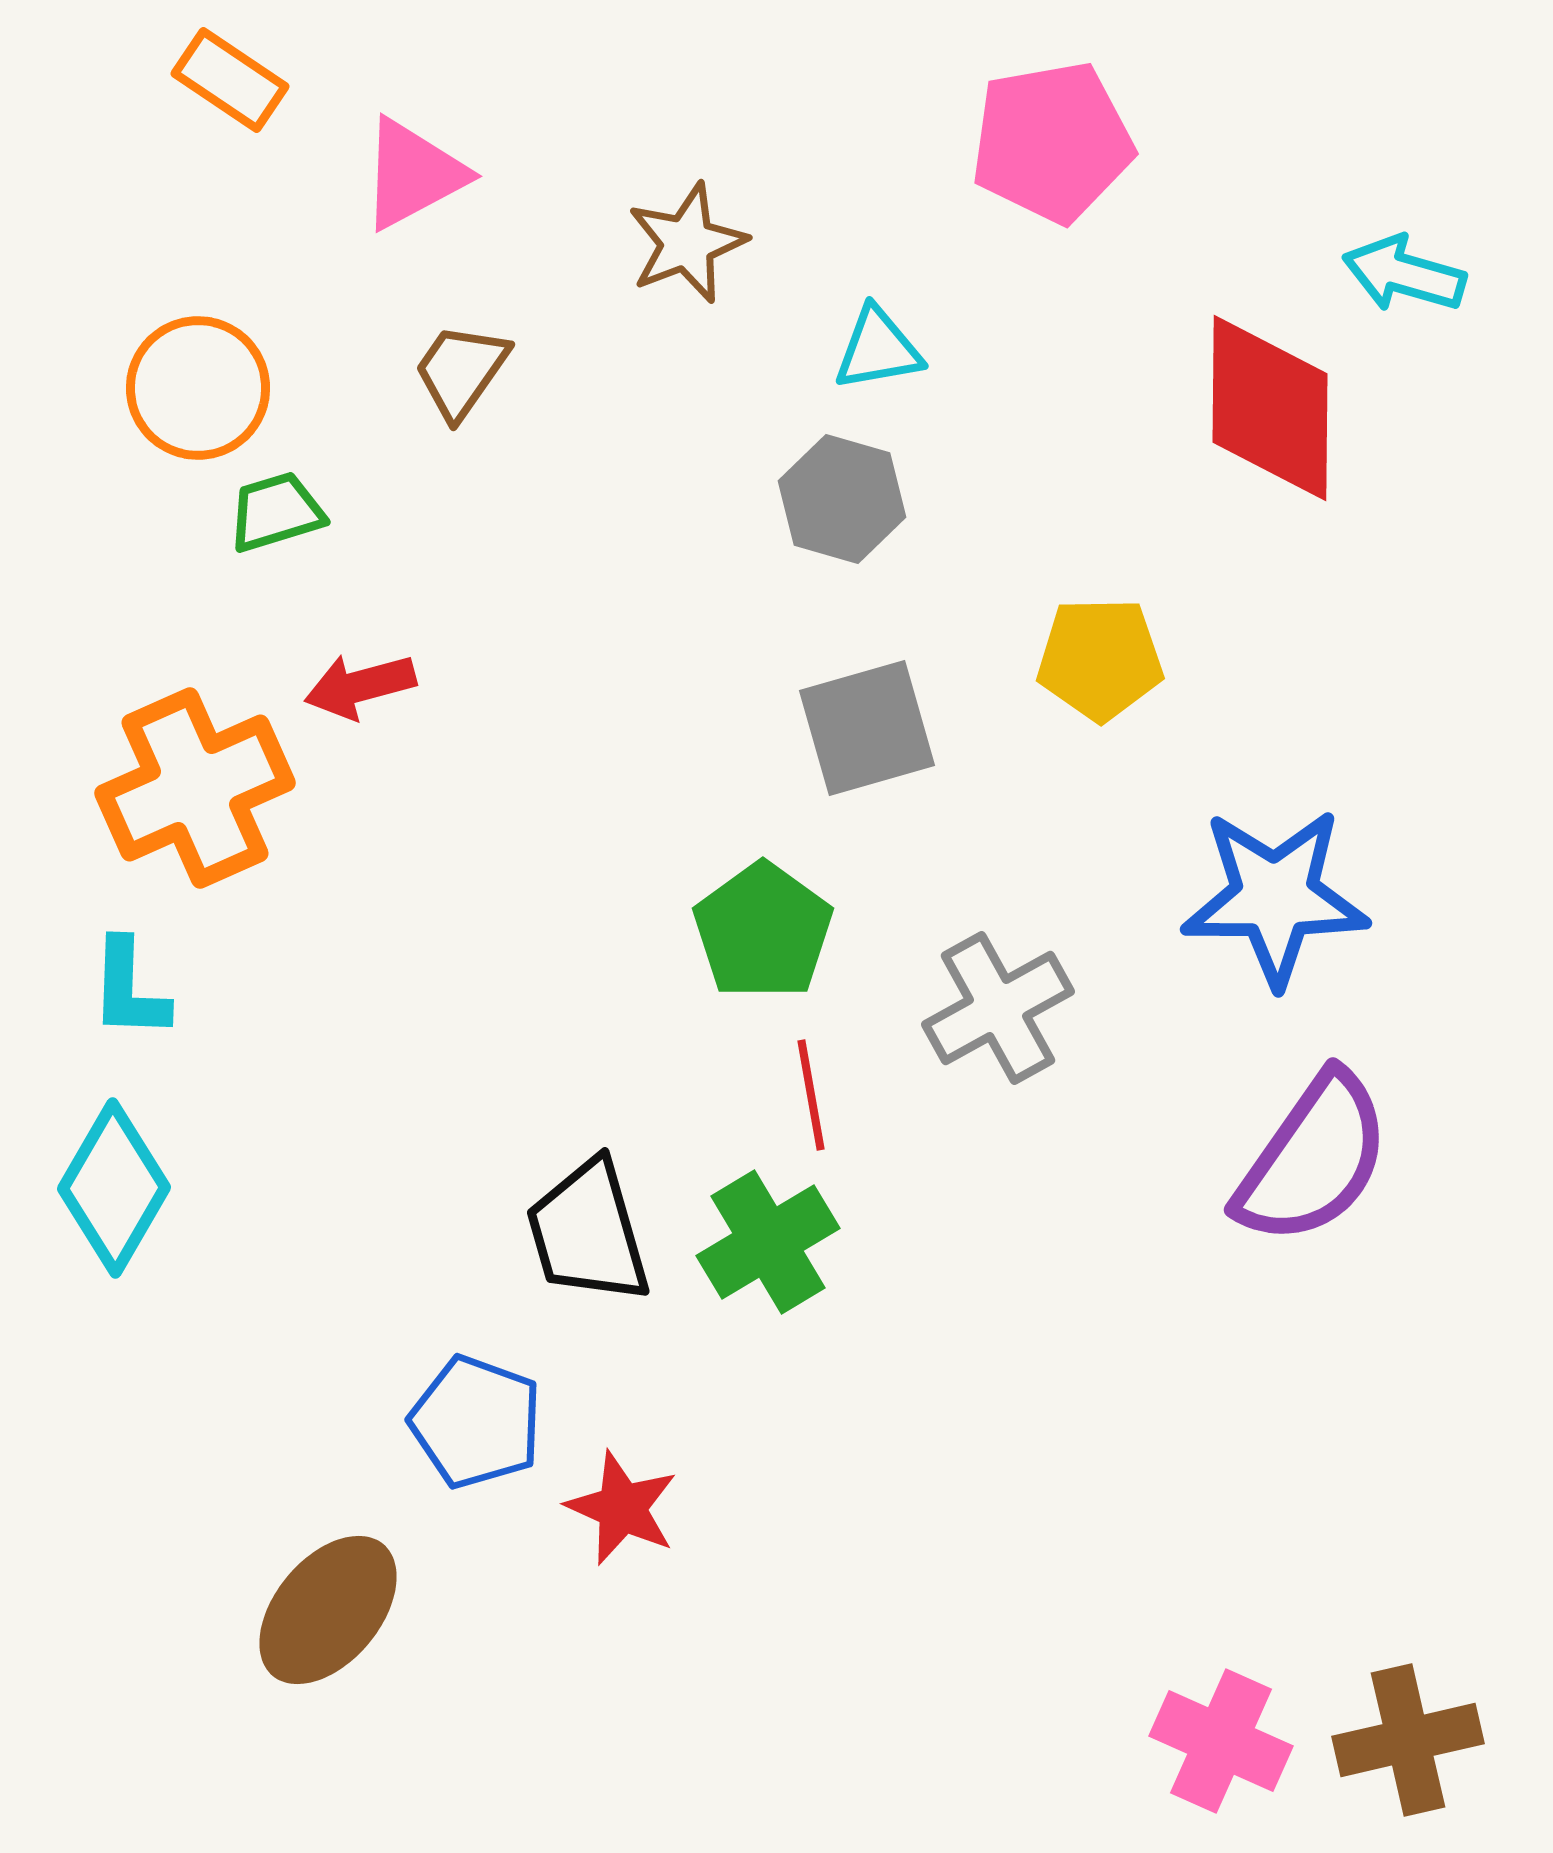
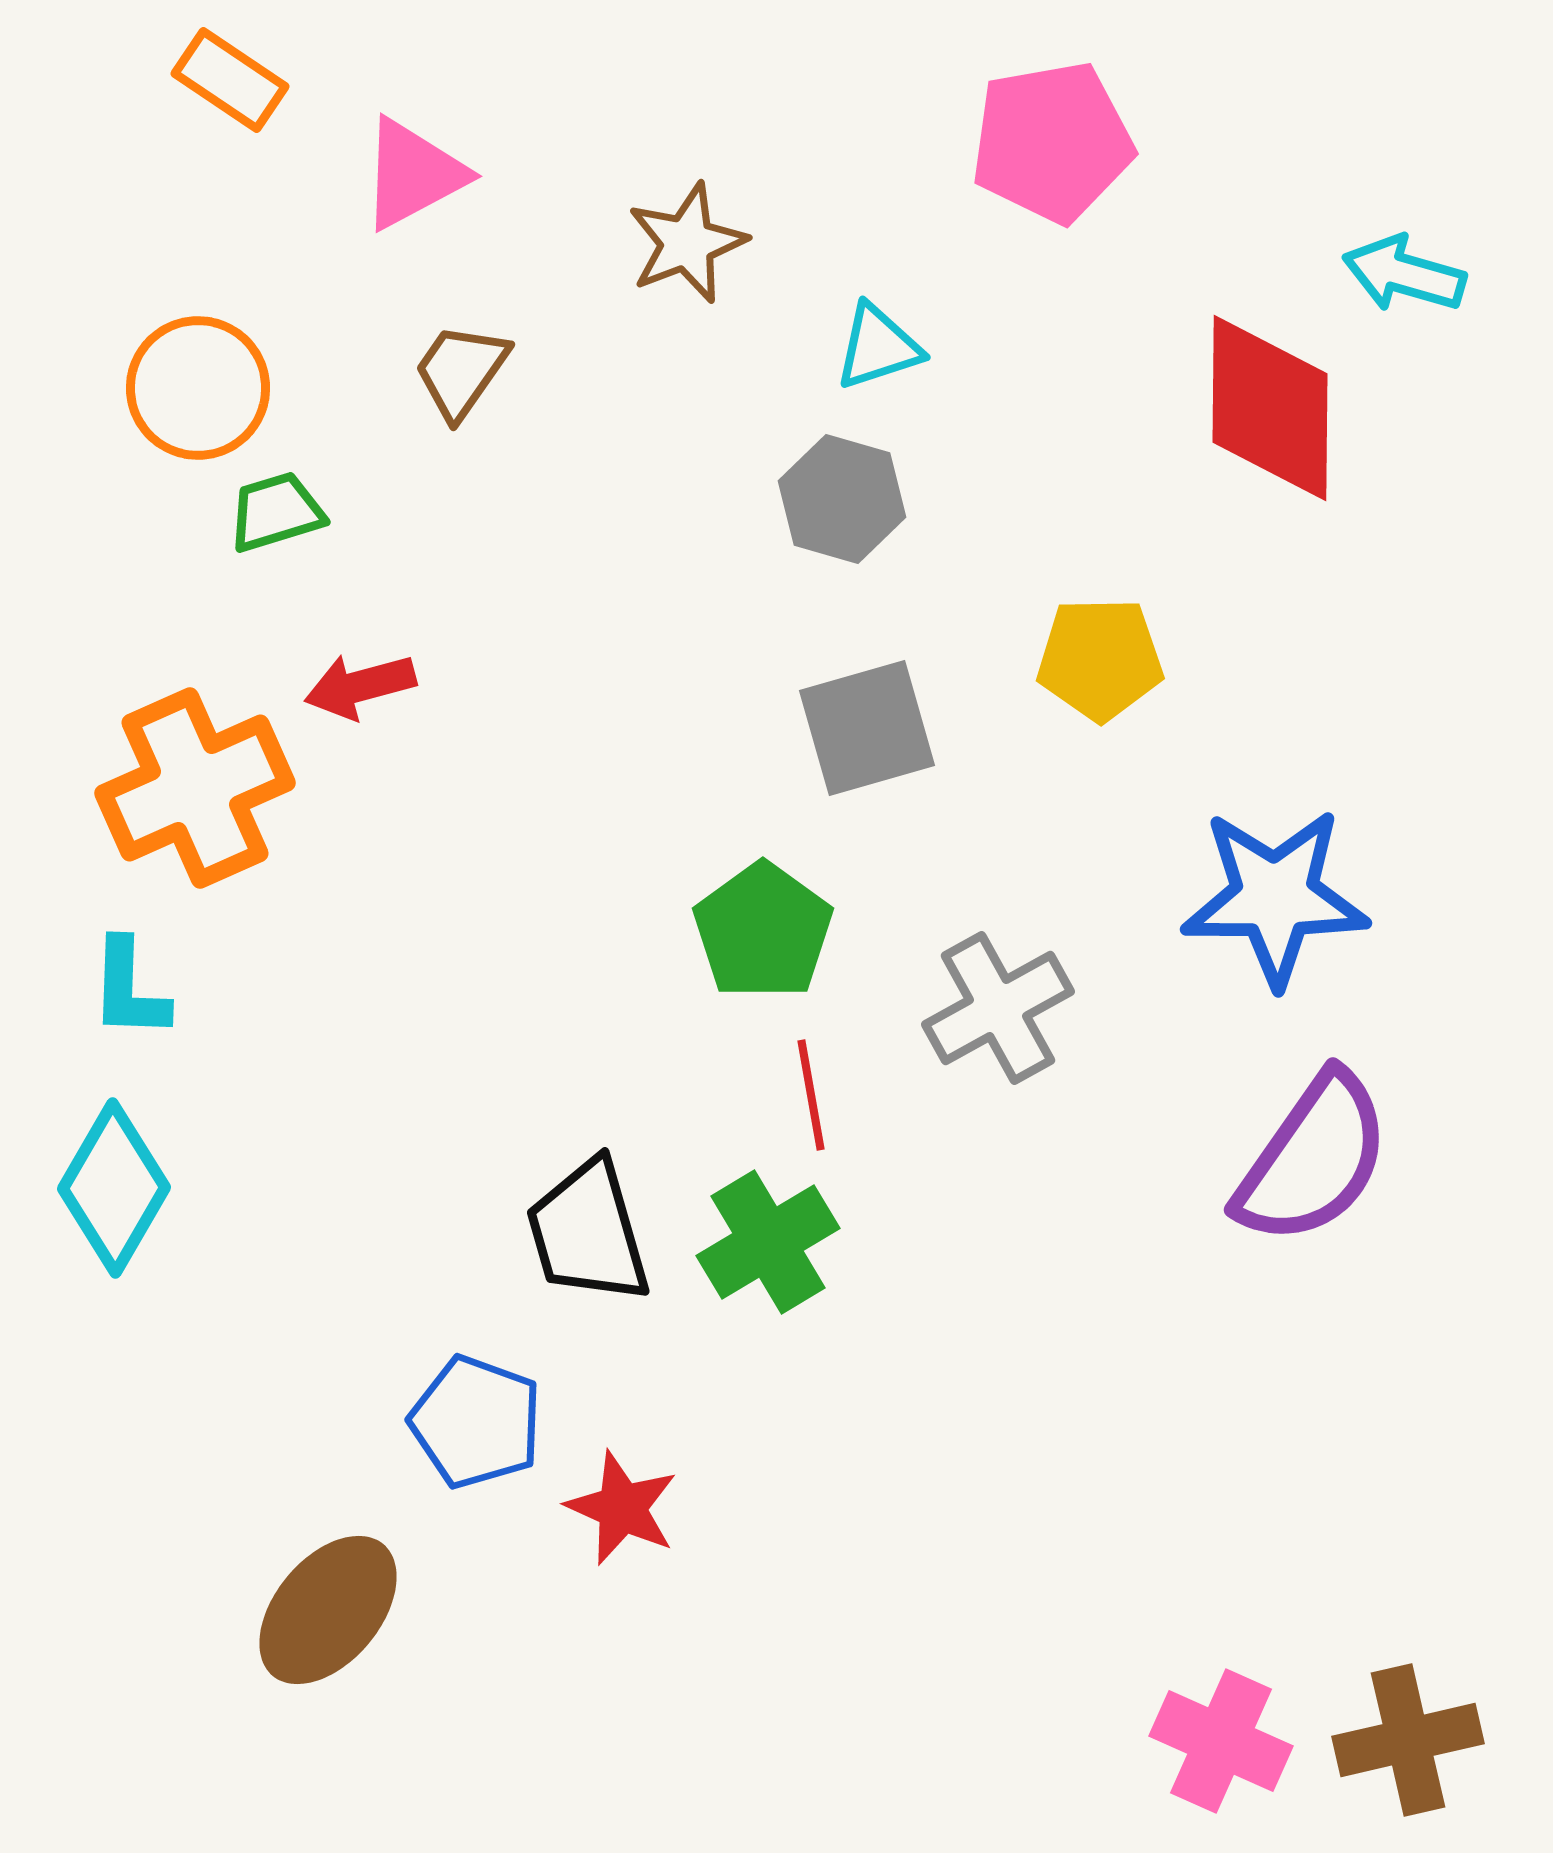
cyan triangle: moved 2 px up; rotated 8 degrees counterclockwise
